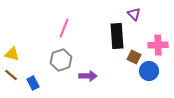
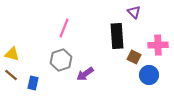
purple triangle: moved 2 px up
blue circle: moved 4 px down
purple arrow: moved 3 px left, 2 px up; rotated 144 degrees clockwise
blue rectangle: rotated 40 degrees clockwise
